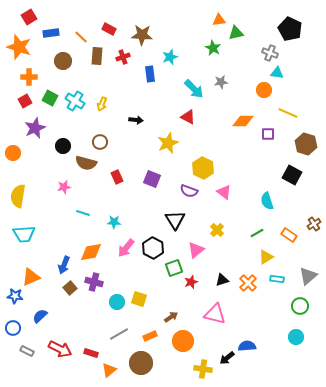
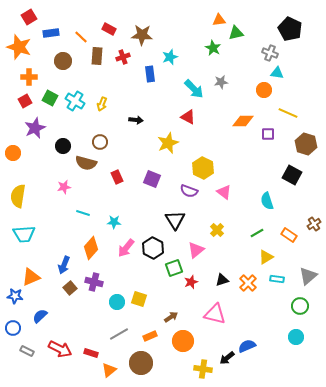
orange diamond at (91, 252): moved 4 px up; rotated 40 degrees counterclockwise
blue semicircle at (247, 346): rotated 18 degrees counterclockwise
